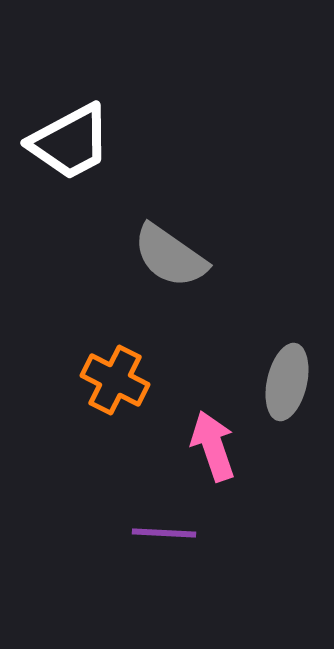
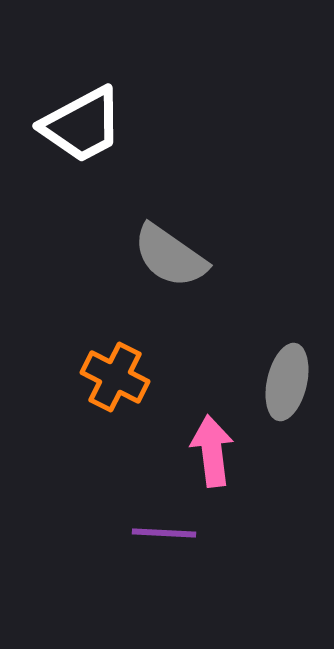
white trapezoid: moved 12 px right, 17 px up
orange cross: moved 3 px up
pink arrow: moved 1 px left, 5 px down; rotated 12 degrees clockwise
